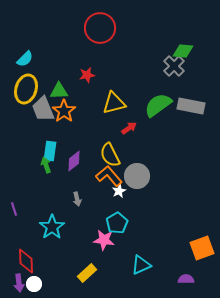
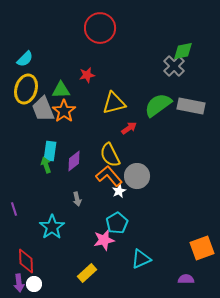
green diamond: rotated 15 degrees counterclockwise
green triangle: moved 2 px right, 1 px up
pink star: rotated 20 degrees counterclockwise
cyan triangle: moved 6 px up
